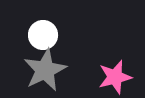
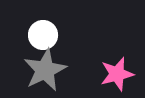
pink star: moved 2 px right, 3 px up
